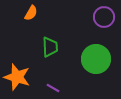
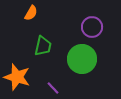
purple circle: moved 12 px left, 10 px down
green trapezoid: moved 7 px left, 1 px up; rotated 15 degrees clockwise
green circle: moved 14 px left
purple line: rotated 16 degrees clockwise
